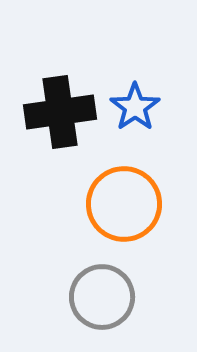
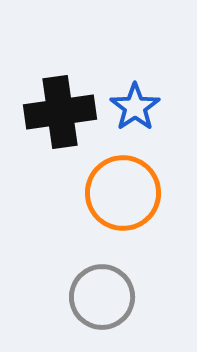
orange circle: moved 1 px left, 11 px up
